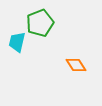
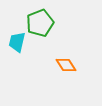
orange diamond: moved 10 px left
